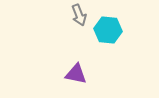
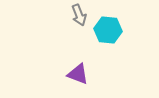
purple triangle: moved 2 px right; rotated 10 degrees clockwise
